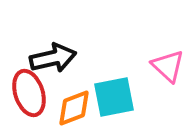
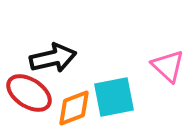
red ellipse: rotated 39 degrees counterclockwise
